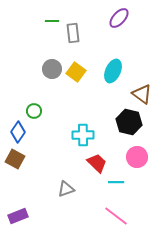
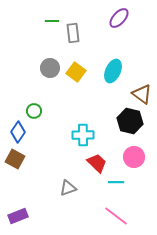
gray circle: moved 2 px left, 1 px up
black hexagon: moved 1 px right, 1 px up
pink circle: moved 3 px left
gray triangle: moved 2 px right, 1 px up
